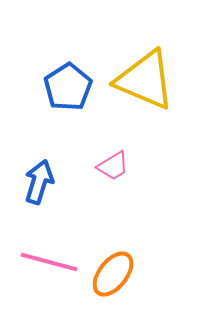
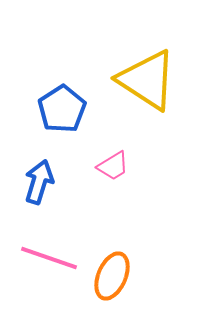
yellow triangle: moved 2 px right; rotated 10 degrees clockwise
blue pentagon: moved 6 px left, 22 px down
pink line: moved 4 px up; rotated 4 degrees clockwise
orange ellipse: moved 1 px left, 2 px down; rotated 15 degrees counterclockwise
